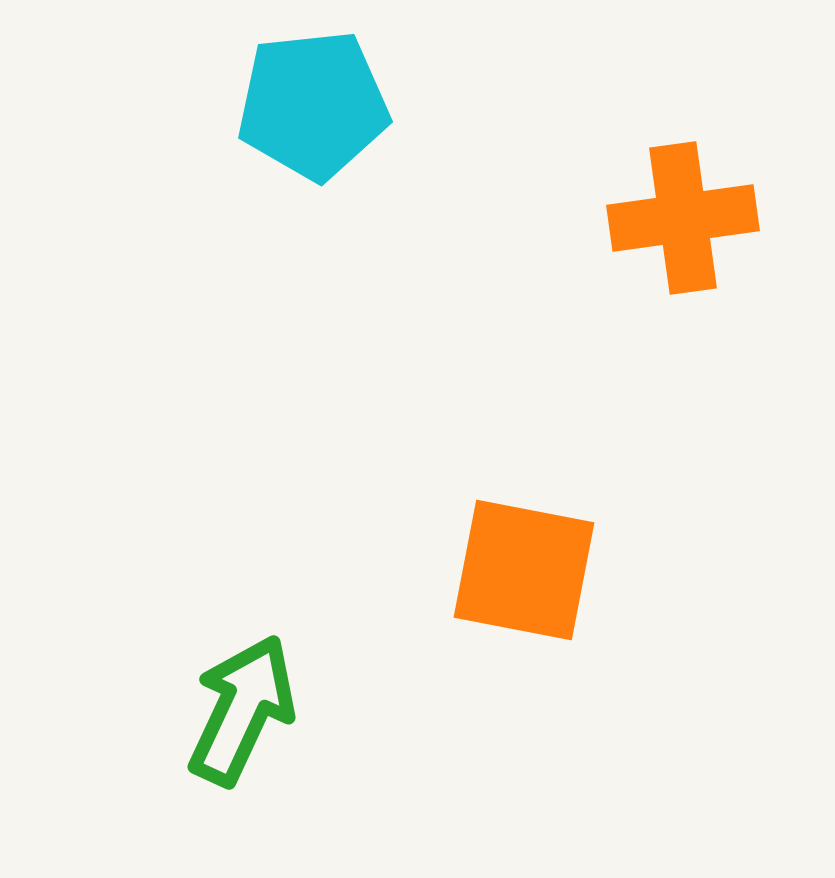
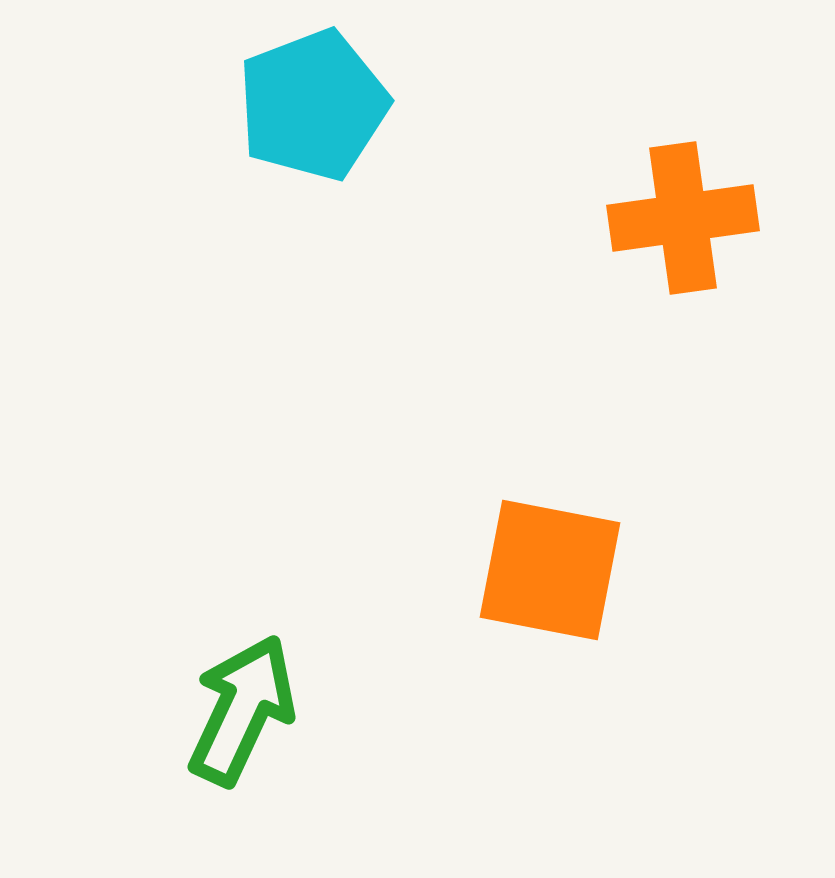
cyan pentagon: rotated 15 degrees counterclockwise
orange square: moved 26 px right
